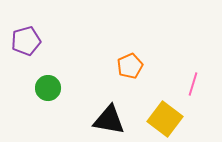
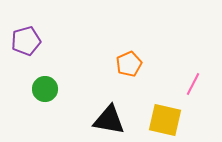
orange pentagon: moved 1 px left, 2 px up
pink line: rotated 10 degrees clockwise
green circle: moved 3 px left, 1 px down
yellow square: moved 1 px down; rotated 24 degrees counterclockwise
